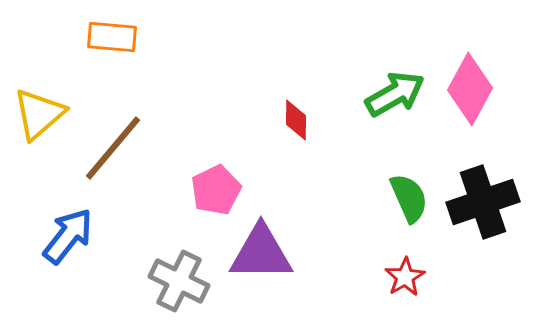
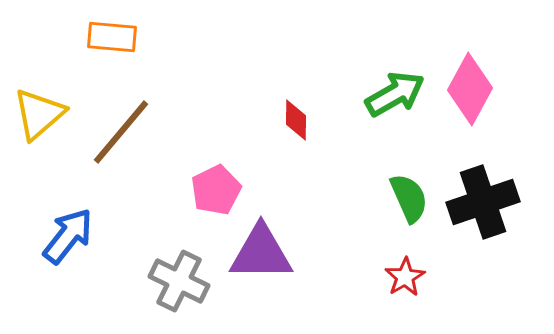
brown line: moved 8 px right, 16 px up
